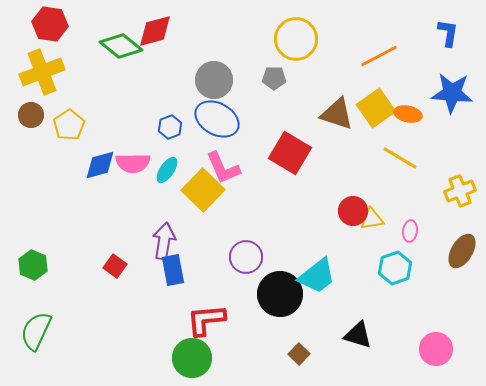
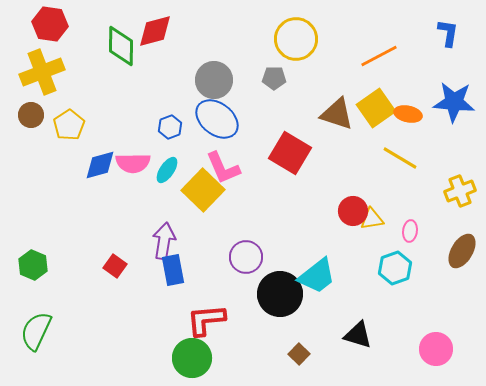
green diamond at (121, 46): rotated 51 degrees clockwise
blue star at (452, 93): moved 2 px right, 9 px down
blue ellipse at (217, 119): rotated 9 degrees clockwise
